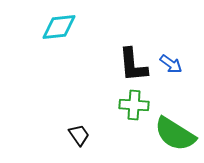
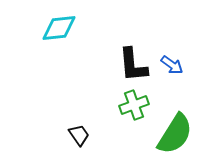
cyan diamond: moved 1 px down
blue arrow: moved 1 px right, 1 px down
green cross: rotated 24 degrees counterclockwise
green semicircle: rotated 90 degrees counterclockwise
